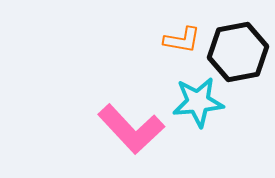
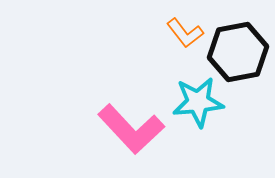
orange L-shape: moved 3 px right, 7 px up; rotated 42 degrees clockwise
